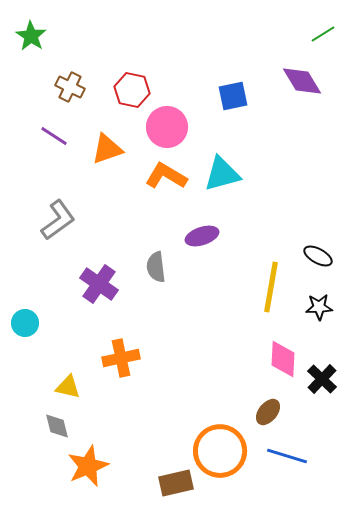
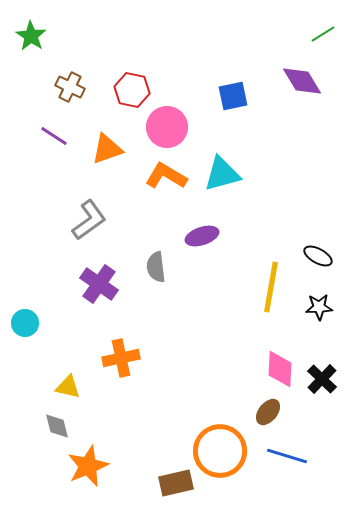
gray L-shape: moved 31 px right
pink diamond: moved 3 px left, 10 px down
